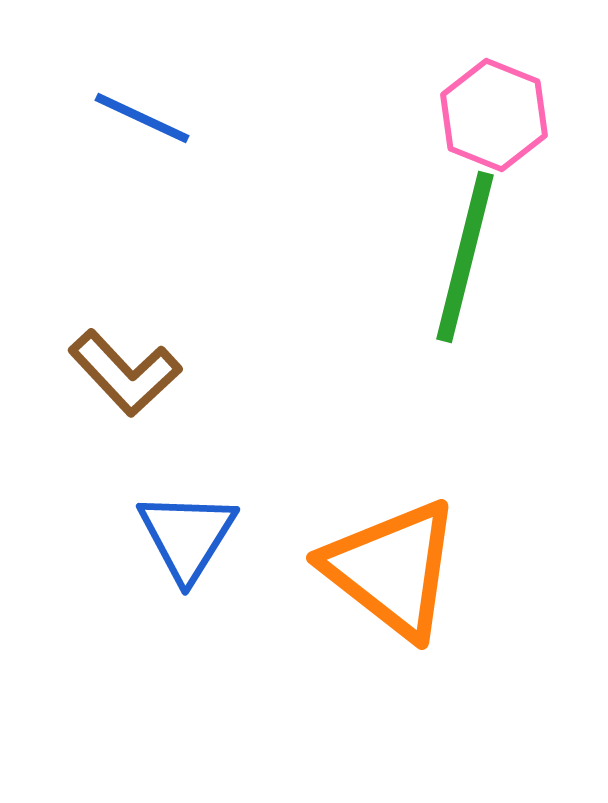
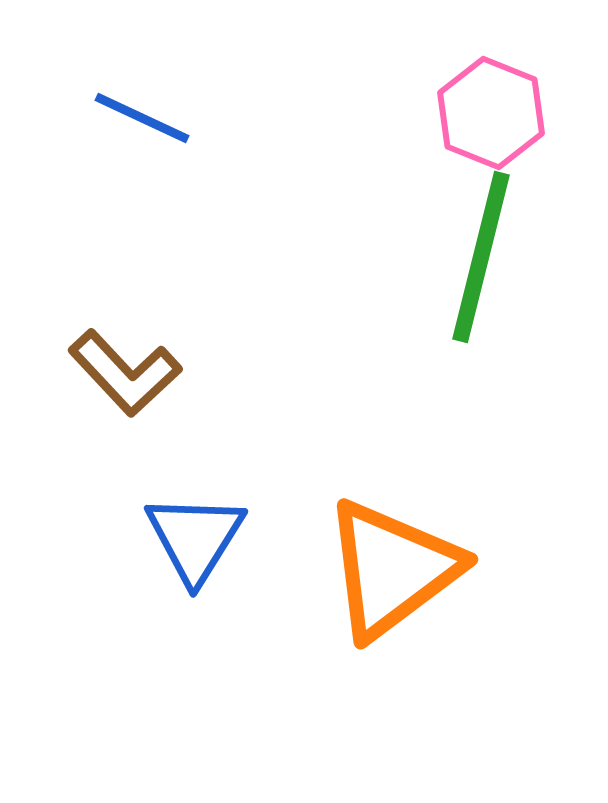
pink hexagon: moved 3 px left, 2 px up
green line: moved 16 px right
blue triangle: moved 8 px right, 2 px down
orange triangle: rotated 45 degrees clockwise
